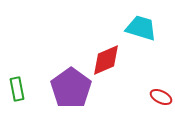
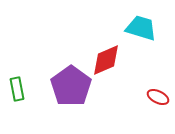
purple pentagon: moved 2 px up
red ellipse: moved 3 px left
